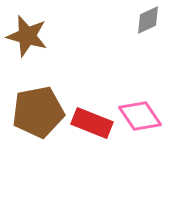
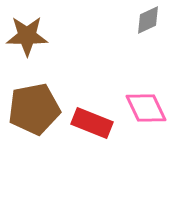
brown star: rotated 15 degrees counterclockwise
brown pentagon: moved 4 px left, 3 px up
pink diamond: moved 6 px right, 8 px up; rotated 9 degrees clockwise
